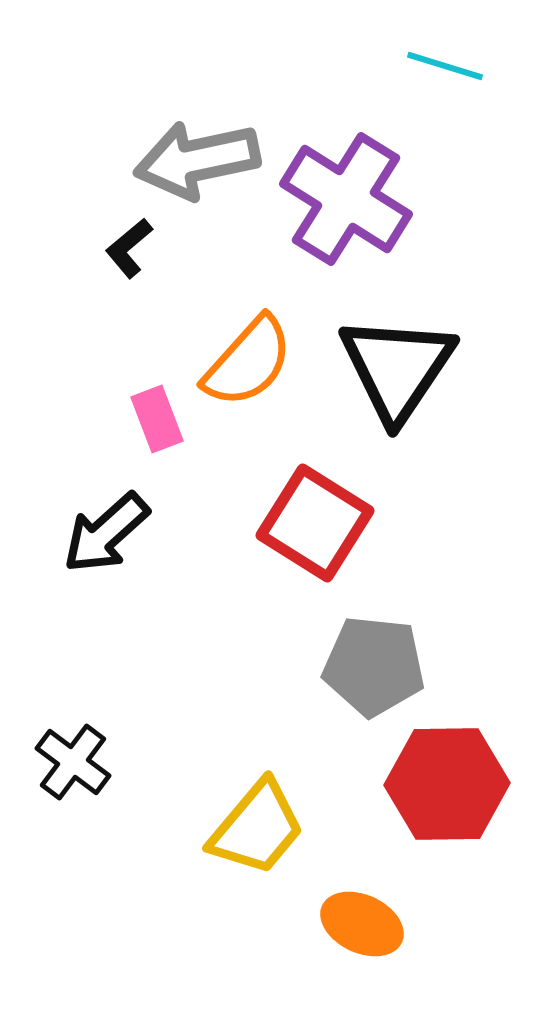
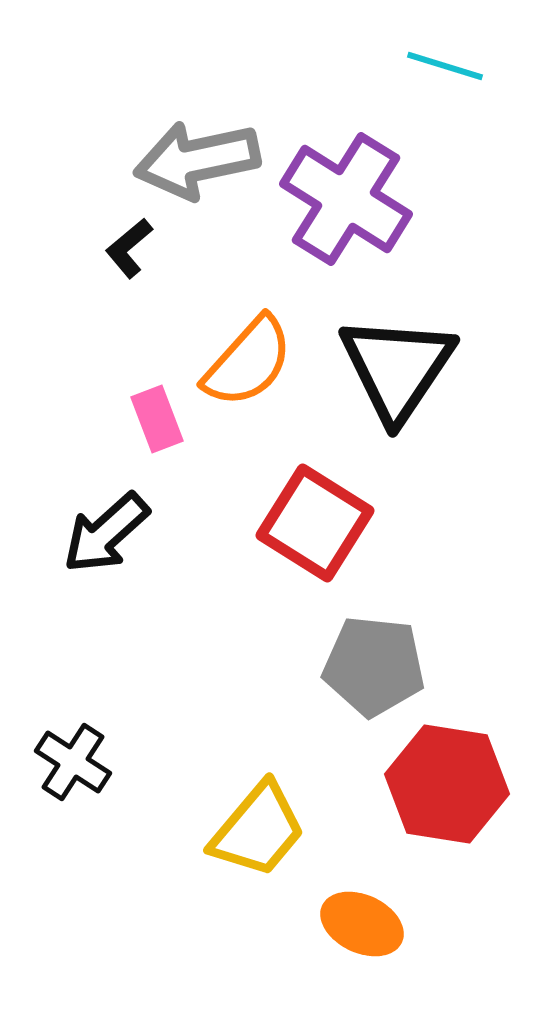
black cross: rotated 4 degrees counterclockwise
red hexagon: rotated 10 degrees clockwise
yellow trapezoid: moved 1 px right, 2 px down
